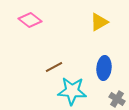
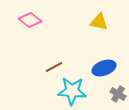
yellow triangle: rotated 42 degrees clockwise
blue ellipse: rotated 65 degrees clockwise
gray cross: moved 1 px right, 5 px up
